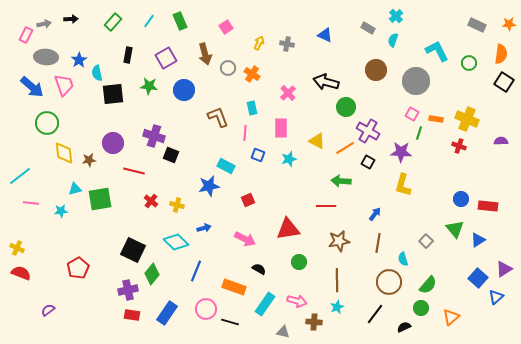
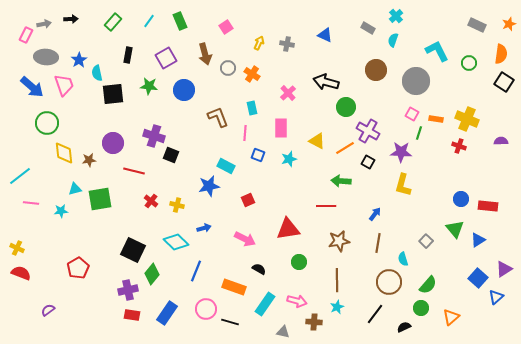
orange star at (509, 24): rotated 16 degrees counterclockwise
